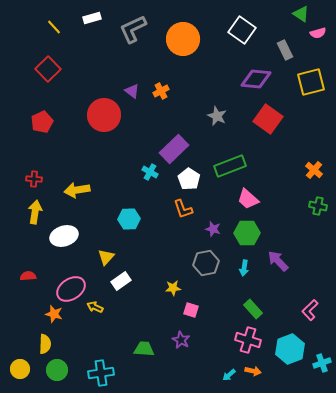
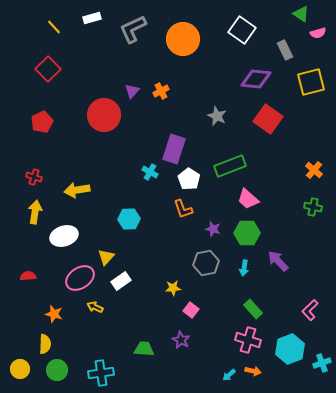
purple triangle at (132, 91): rotated 35 degrees clockwise
purple rectangle at (174, 149): rotated 28 degrees counterclockwise
red cross at (34, 179): moved 2 px up; rotated 14 degrees clockwise
green cross at (318, 206): moved 5 px left, 1 px down
pink ellipse at (71, 289): moved 9 px right, 11 px up
pink square at (191, 310): rotated 21 degrees clockwise
